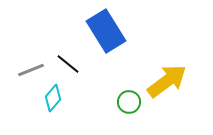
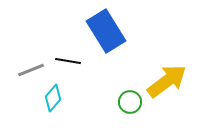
black line: moved 3 px up; rotated 30 degrees counterclockwise
green circle: moved 1 px right
